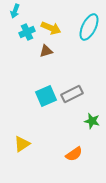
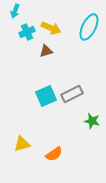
yellow triangle: rotated 18 degrees clockwise
orange semicircle: moved 20 px left
